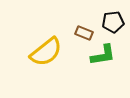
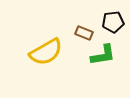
yellow semicircle: rotated 8 degrees clockwise
